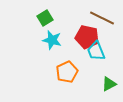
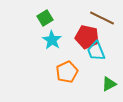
cyan star: rotated 18 degrees clockwise
